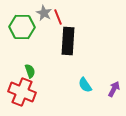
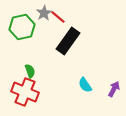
gray star: rotated 14 degrees clockwise
red line: rotated 28 degrees counterclockwise
green hexagon: rotated 15 degrees counterclockwise
black rectangle: rotated 32 degrees clockwise
red cross: moved 3 px right
